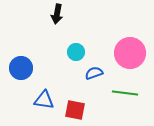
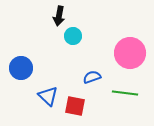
black arrow: moved 2 px right, 2 px down
cyan circle: moved 3 px left, 16 px up
blue semicircle: moved 2 px left, 4 px down
blue triangle: moved 4 px right, 4 px up; rotated 35 degrees clockwise
red square: moved 4 px up
